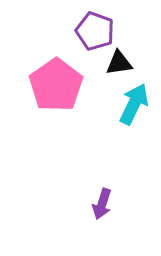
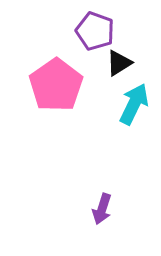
black triangle: rotated 24 degrees counterclockwise
purple arrow: moved 5 px down
